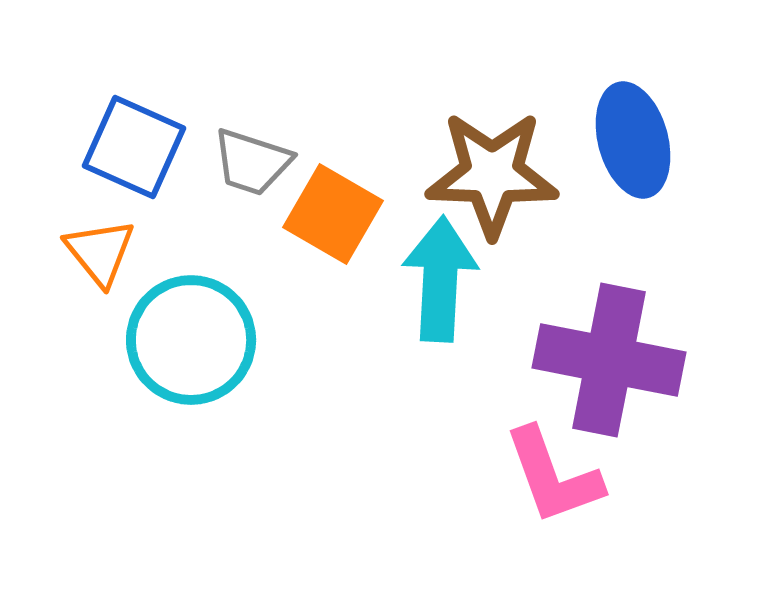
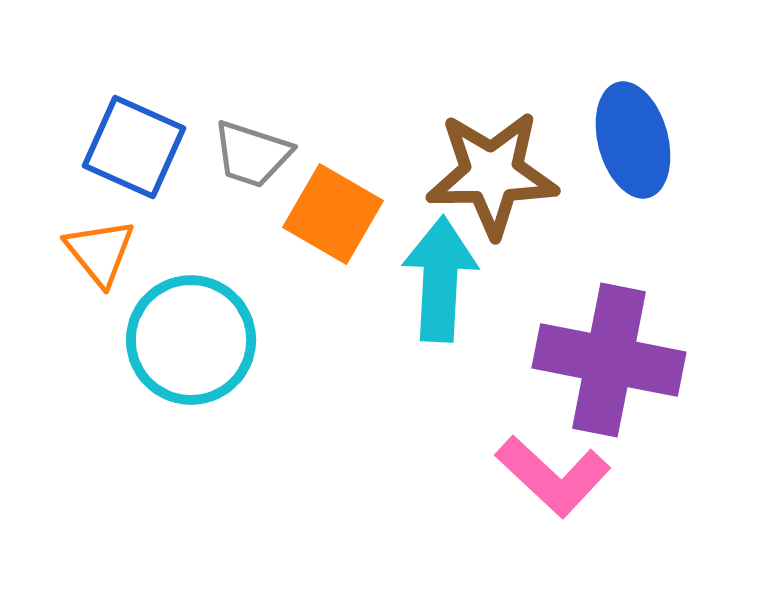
gray trapezoid: moved 8 px up
brown star: rotated 3 degrees counterclockwise
pink L-shape: rotated 27 degrees counterclockwise
